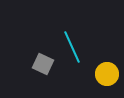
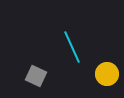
gray square: moved 7 px left, 12 px down
